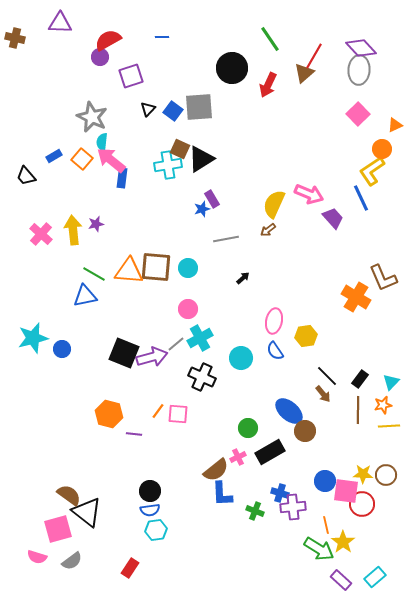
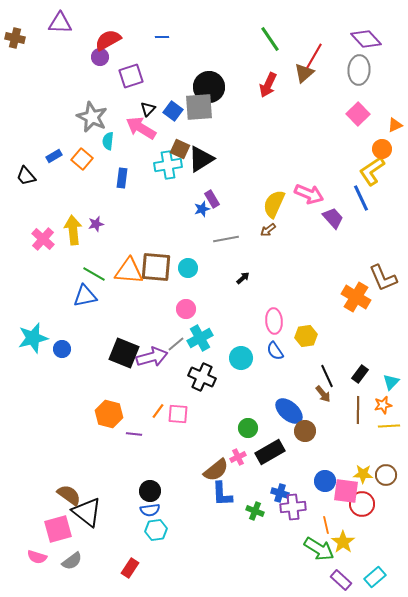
purple diamond at (361, 48): moved 5 px right, 9 px up
black circle at (232, 68): moved 23 px left, 19 px down
cyan semicircle at (102, 142): moved 6 px right, 1 px up
pink arrow at (111, 160): moved 30 px right, 32 px up; rotated 8 degrees counterclockwise
pink cross at (41, 234): moved 2 px right, 5 px down
pink circle at (188, 309): moved 2 px left
pink ellipse at (274, 321): rotated 15 degrees counterclockwise
black line at (327, 376): rotated 20 degrees clockwise
black rectangle at (360, 379): moved 5 px up
